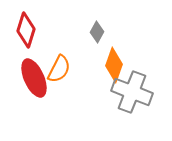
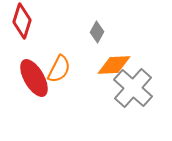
red diamond: moved 4 px left, 9 px up
orange diamond: rotated 68 degrees clockwise
red ellipse: rotated 6 degrees counterclockwise
gray cross: moved 1 px right, 4 px up; rotated 21 degrees clockwise
